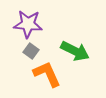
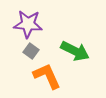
orange L-shape: moved 2 px down
